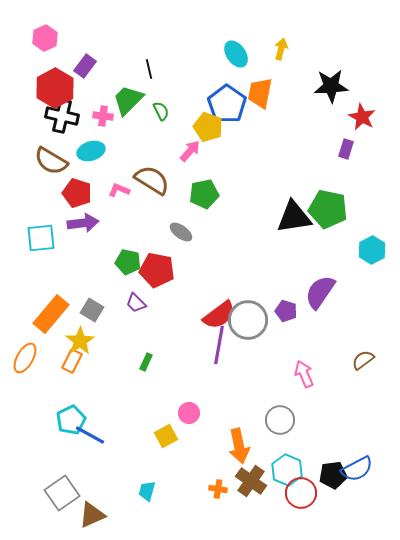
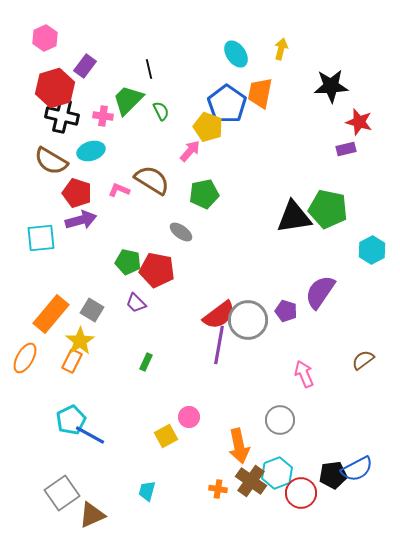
red hexagon at (55, 88): rotated 12 degrees clockwise
red star at (362, 117): moved 3 px left, 5 px down; rotated 12 degrees counterclockwise
purple rectangle at (346, 149): rotated 60 degrees clockwise
purple arrow at (83, 223): moved 2 px left, 3 px up; rotated 8 degrees counterclockwise
pink circle at (189, 413): moved 4 px down
cyan hexagon at (287, 470): moved 10 px left, 3 px down; rotated 16 degrees clockwise
